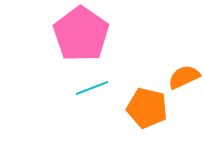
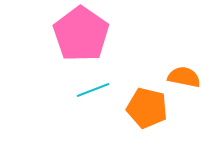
orange semicircle: rotated 36 degrees clockwise
cyan line: moved 1 px right, 2 px down
